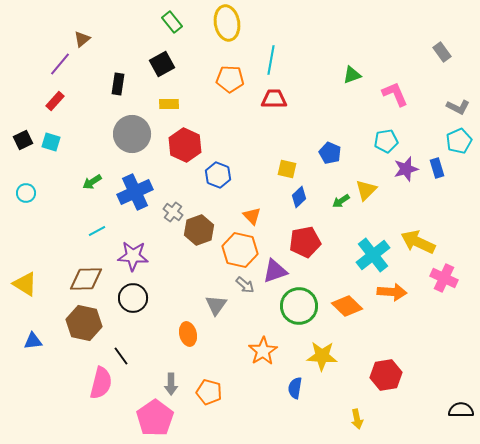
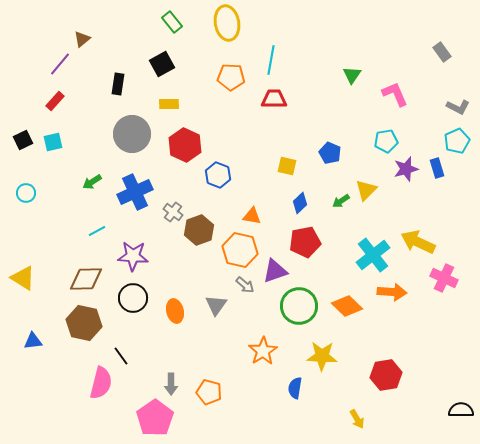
green triangle at (352, 75): rotated 36 degrees counterclockwise
orange pentagon at (230, 79): moved 1 px right, 2 px up
cyan pentagon at (459, 141): moved 2 px left
cyan square at (51, 142): moved 2 px right; rotated 30 degrees counterclockwise
yellow square at (287, 169): moved 3 px up
blue diamond at (299, 197): moved 1 px right, 6 px down
orange triangle at (252, 216): rotated 36 degrees counterclockwise
yellow triangle at (25, 284): moved 2 px left, 6 px up
orange ellipse at (188, 334): moved 13 px left, 23 px up
yellow arrow at (357, 419): rotated 18 degrees counterclockwise
